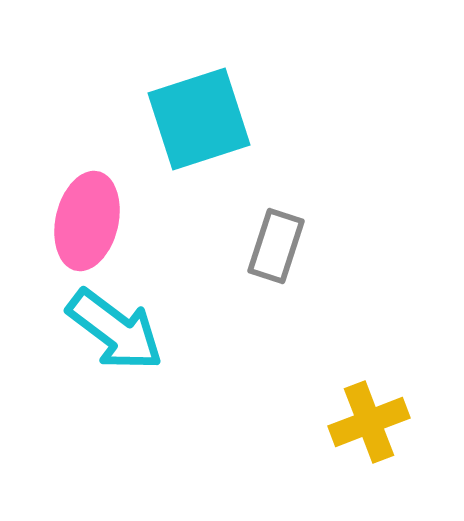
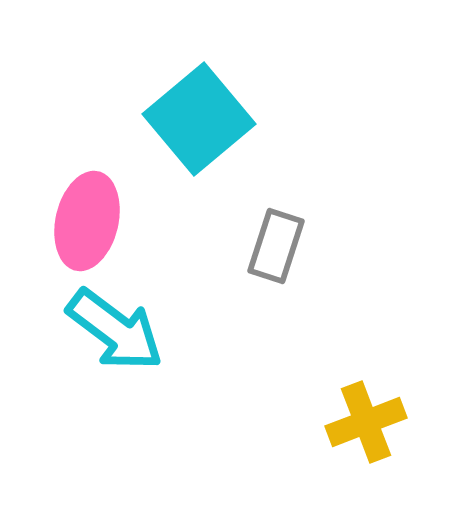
cyan square: rotated 22 degrees counterclockwise
yellow cross: moved 3 px left
